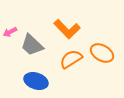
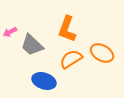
orange L-shape: rotated 64 degrees clockwise
blue ellipse: moved 8 px right
